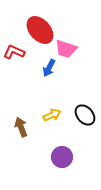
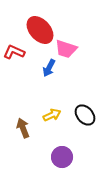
brown arrow: moved 2 px right, 1 px down
